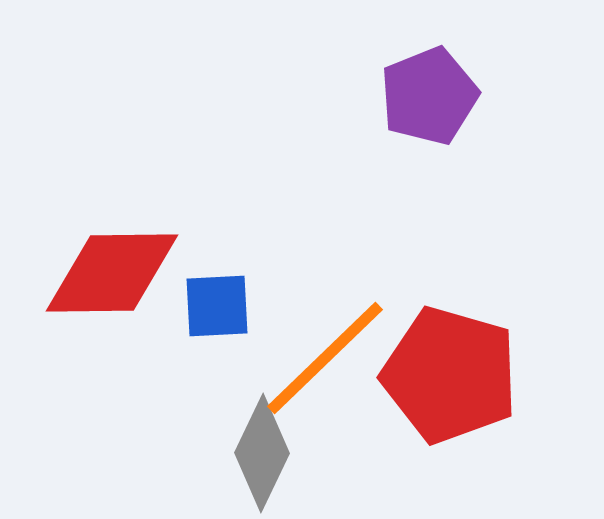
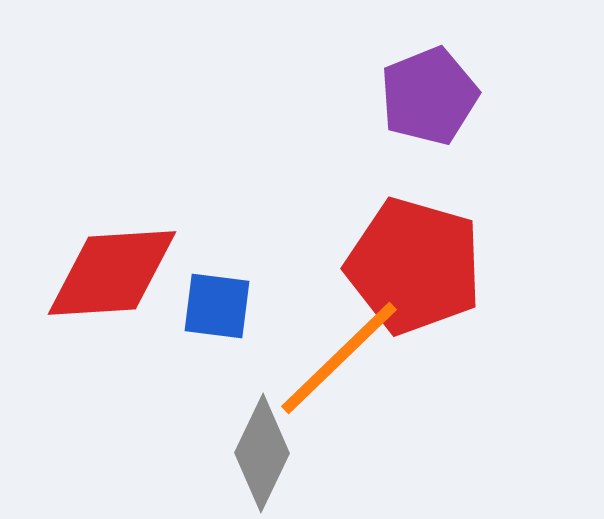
red diamond: rotated 3 degrees counterclockwise
blue square: rotated 10 degrees clockwise
orange line: moved 14 px right
red pentagon: moved 36 px left, 109 px up
